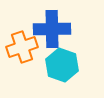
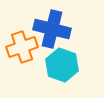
blue cross: rotated 15 degrees clockwise
